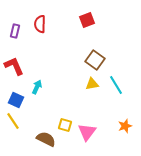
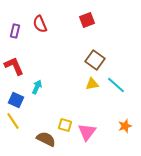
red semicircle: rotated 24 degrees counterclockwise
cyan line: rotated 18 degrees counterclockwise
